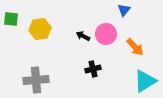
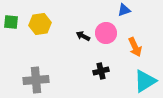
blue triangle: rotated 32 degrees clockwise
green square: moved 3 px down
yellow hexagon: moved 5 px up
pink circle: moved 1 px up
orange arrow: rotated 18 degrees clockwise
black cross: moved 8 px right, 2 px down
